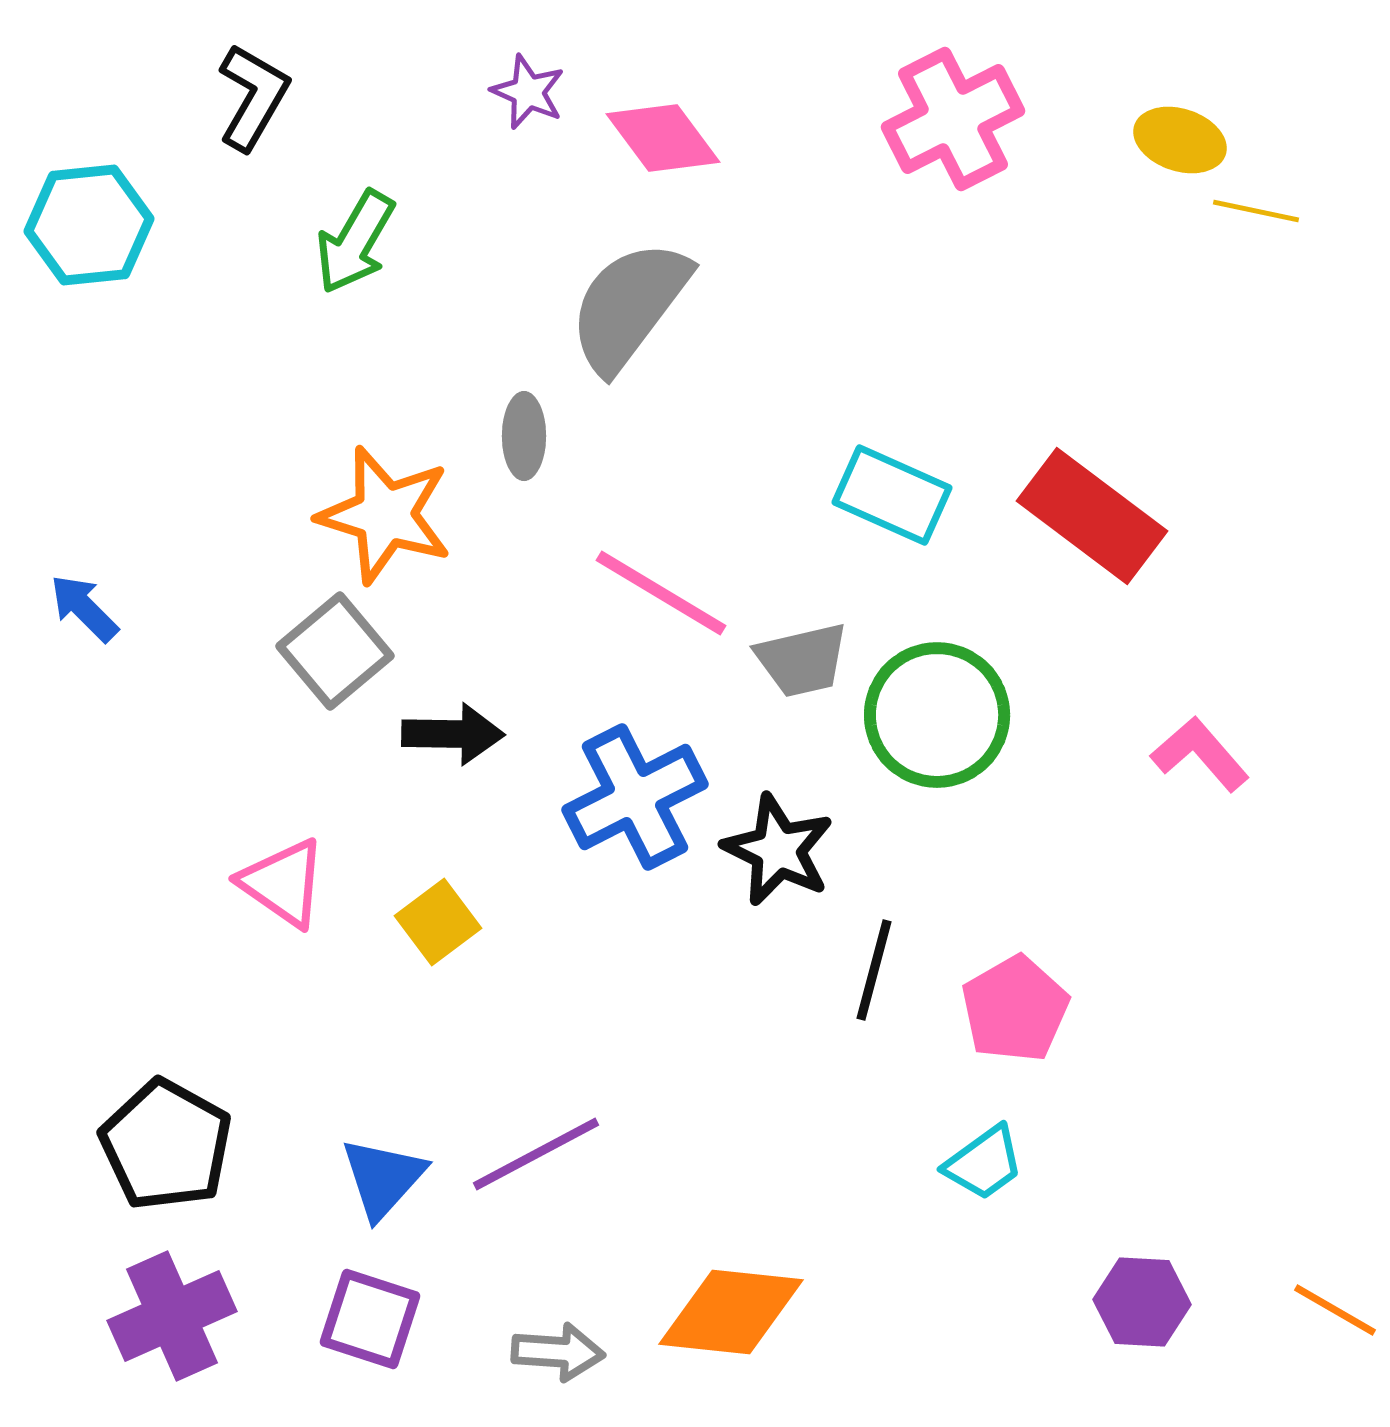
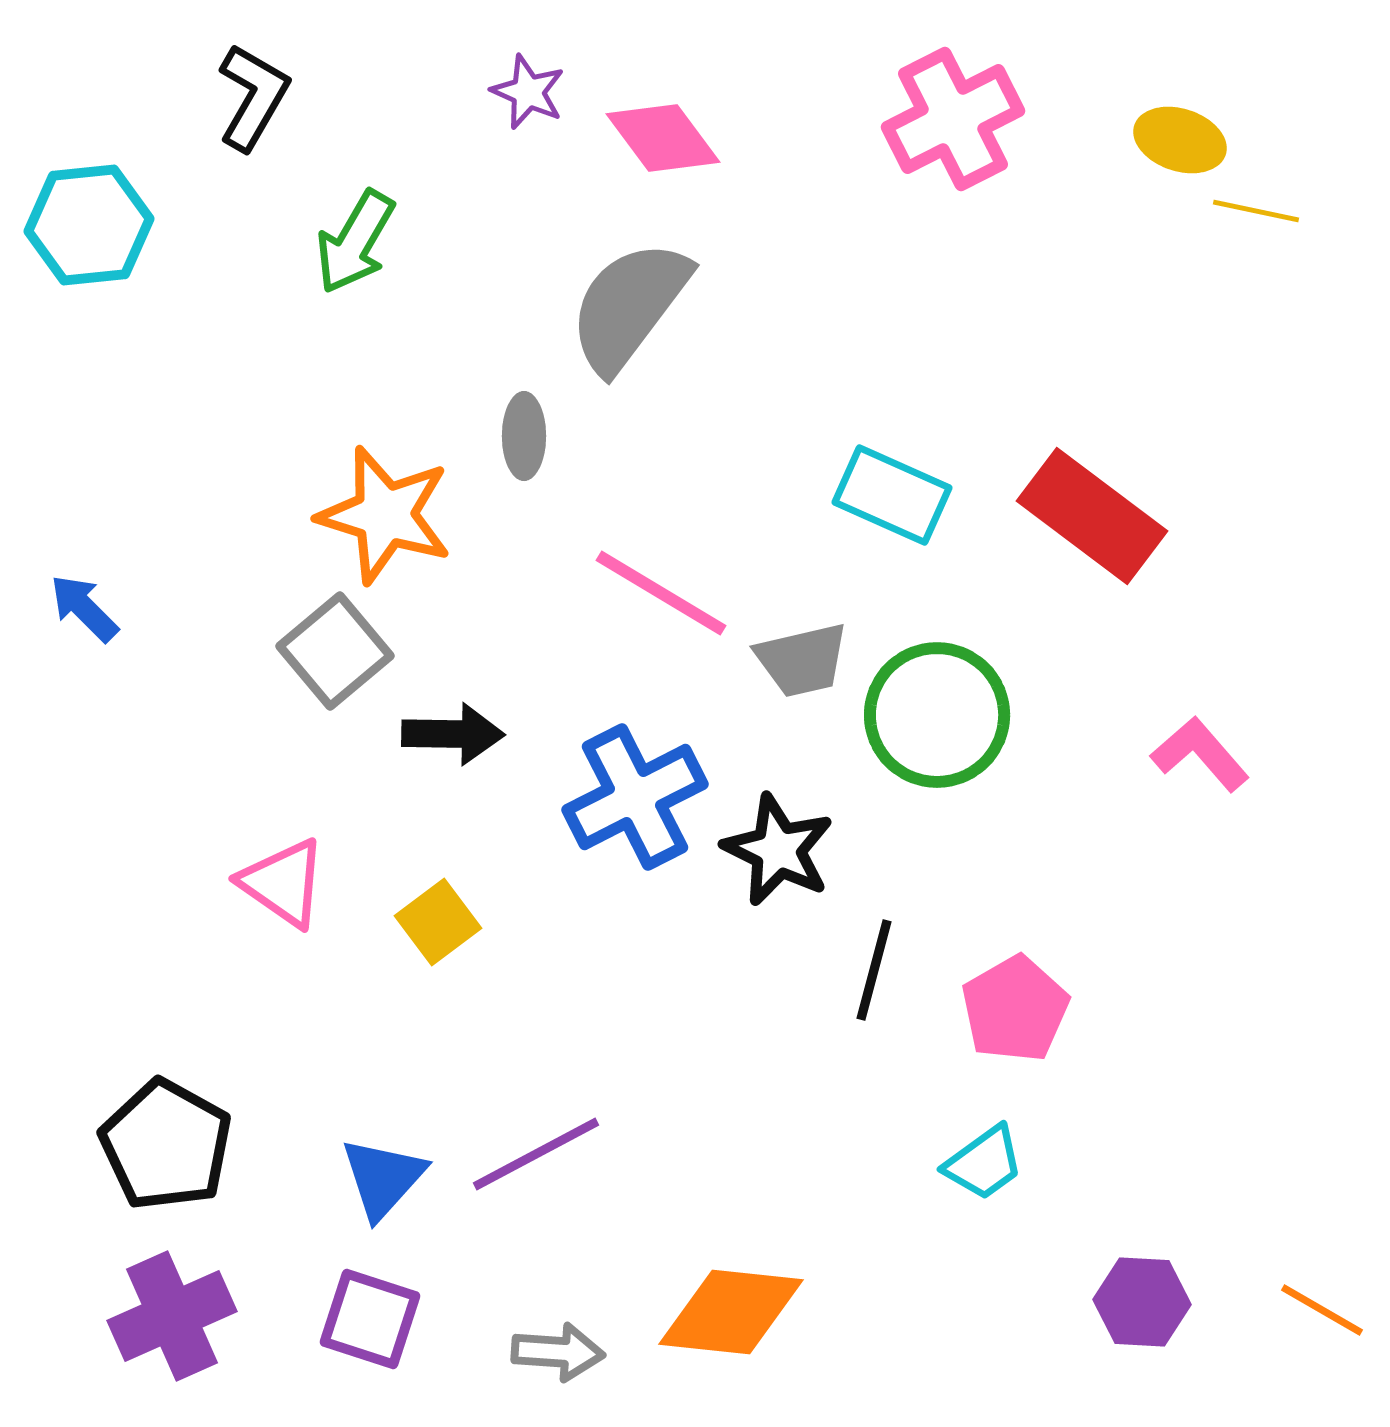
orange line: moved 13 px left
